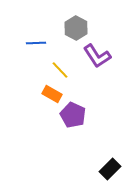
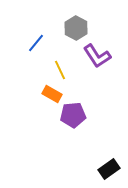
blue line: rotated 48 degrees counterclockwise
yellow line: rotated 18 degrees clockwise
purple pentagon: rotated 30 degrees counterclockwise
black rectangle: moved 1 px left; rotated 10 degrees clockwise
